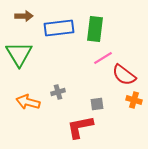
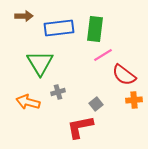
green triangle: moved 21 px right, 9 px down
pink line: moved 3 px up
orange cross: rotated 21 degrees counterclockwise
gray square: moved 1 px left; rotated 32 degrees counterclockwise
